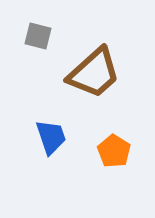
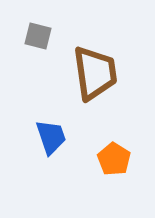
brown trapezoid: moved 1 px right; rotated 56 degrees counterclockwise
orange pentagon: moved 8 px down
